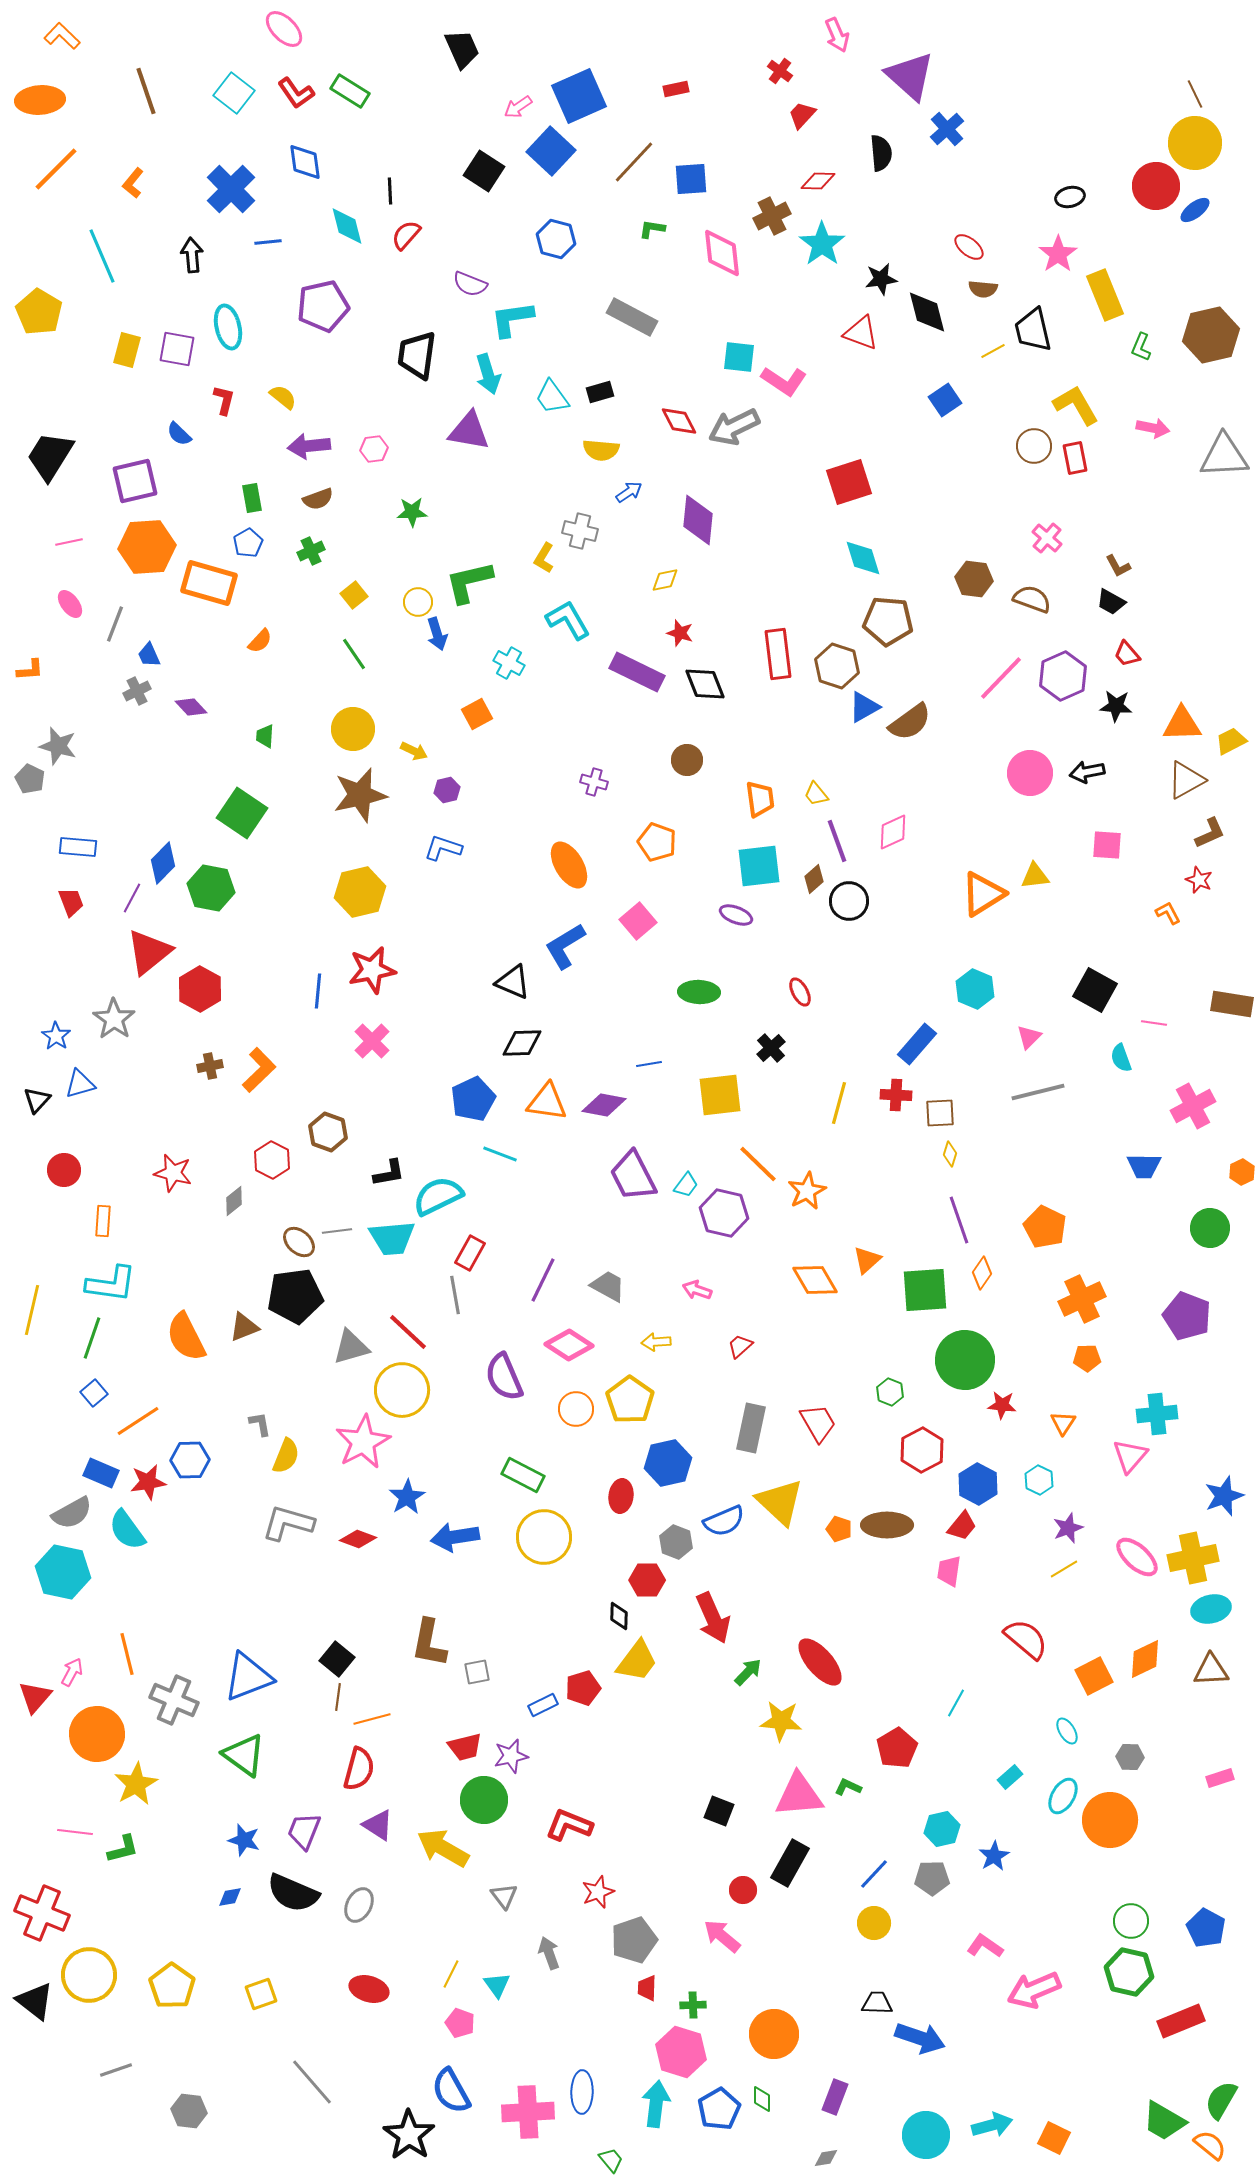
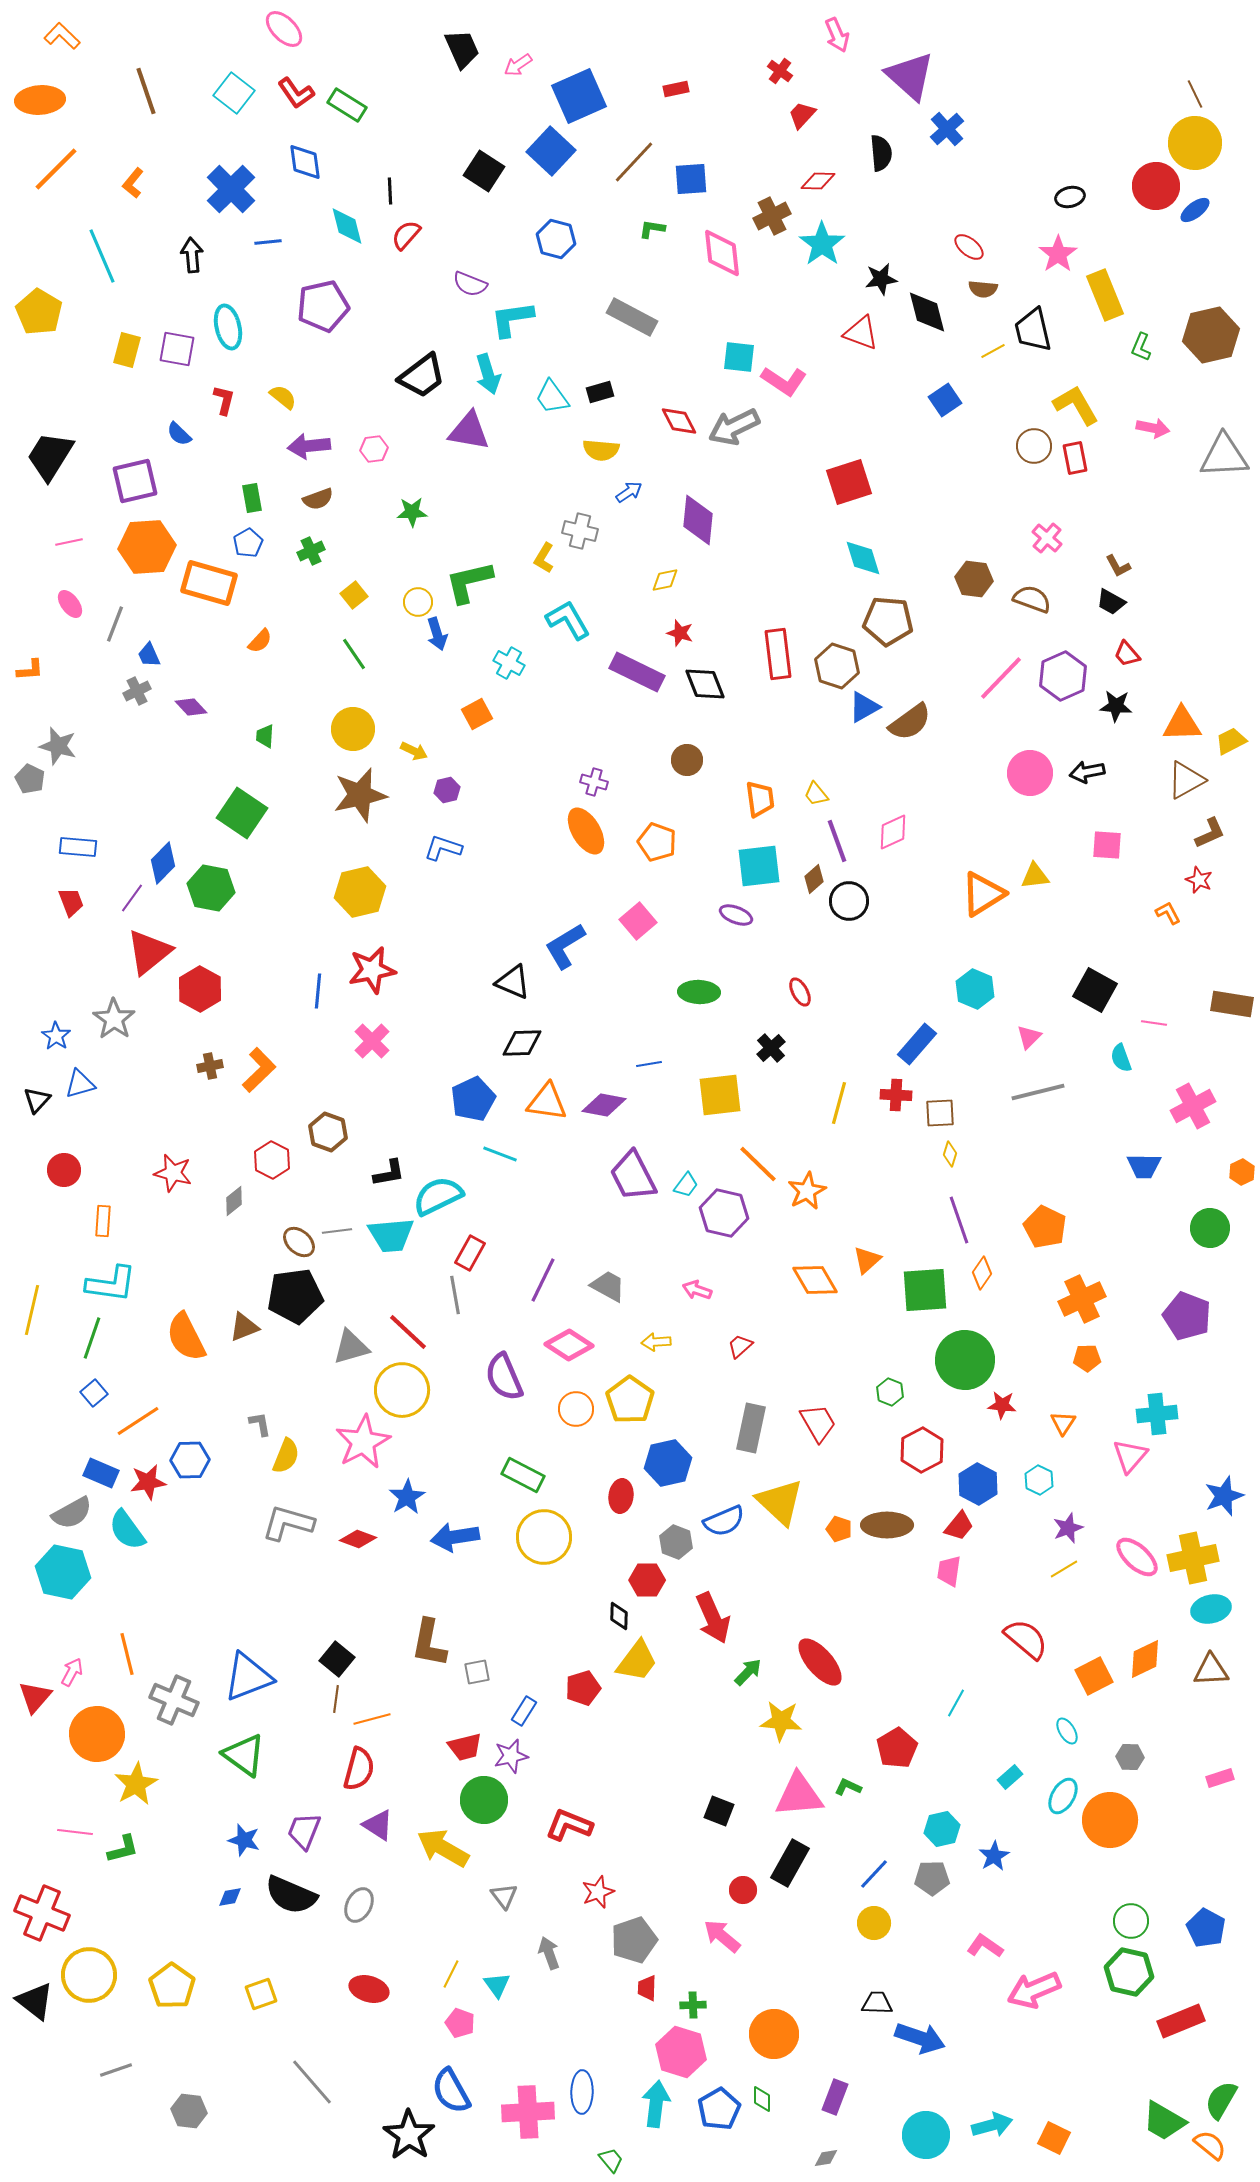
green rectangle at (350, 91): moved 3 px left, 14 px down
pink arrow at (518, 107): moved 42 px up
black trapezoid at (417, 355): moved 5 px right, 21 px down; rotated 135 degrees counterclockwise
orange ellipse at (569, 865): moved 17 px right, 34 px up
purple line at (132, 898): rotated 8 degrees clockwise
cyan trapezoid at (392, 1238): moved 1 px left, 3 px up
red trapezoid at (962, 1526): moved 3 px left
brown line at (338, 1697): moved 2 px left, 2 px down
blue rectangle at (543, 1705): moved 19 px left, 6 px down; rotated 32 degrees counterclockwise
black semicircle at (293, 1893): moved 2 px left, 2 px down
